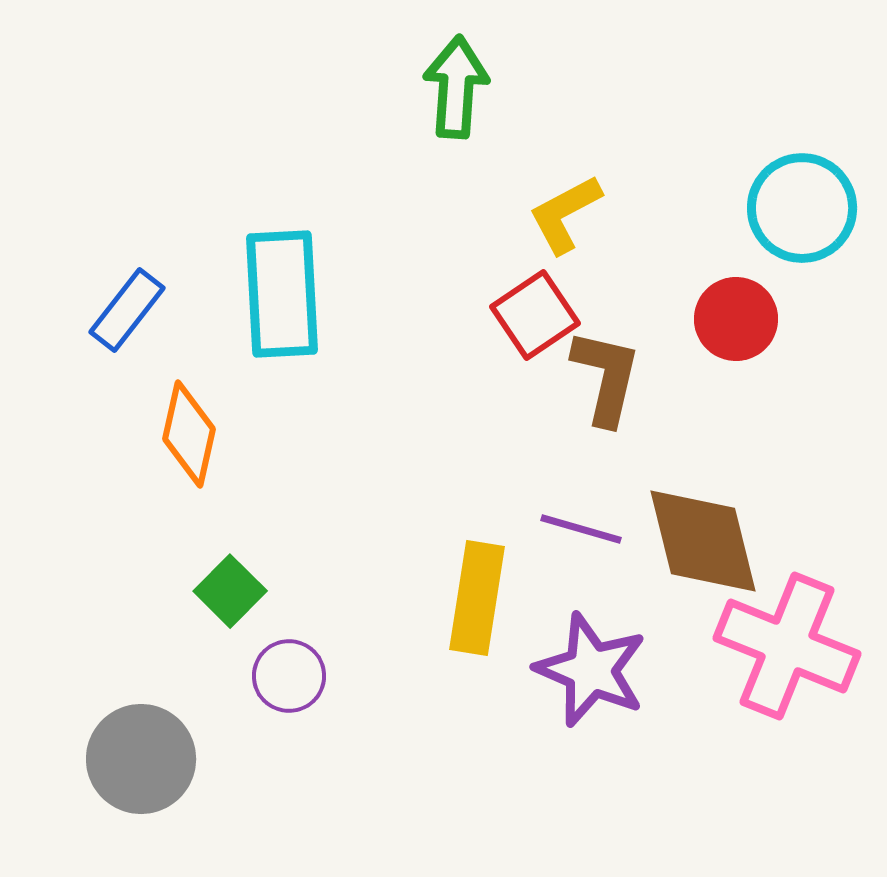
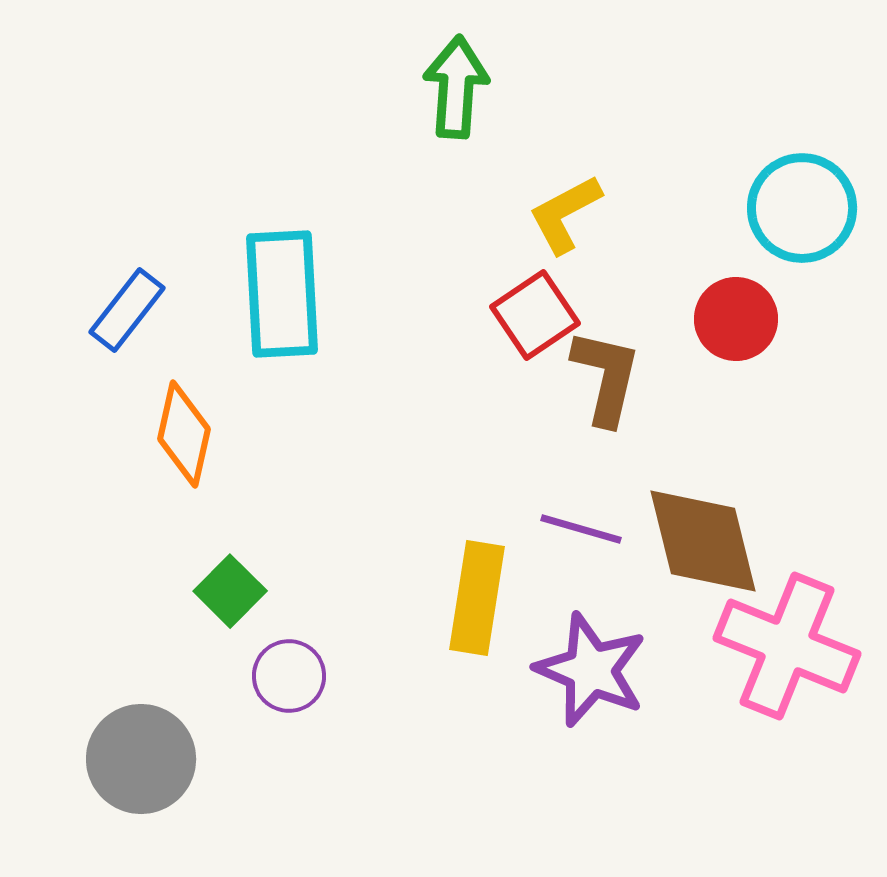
orange diamond: moved 5 px left
